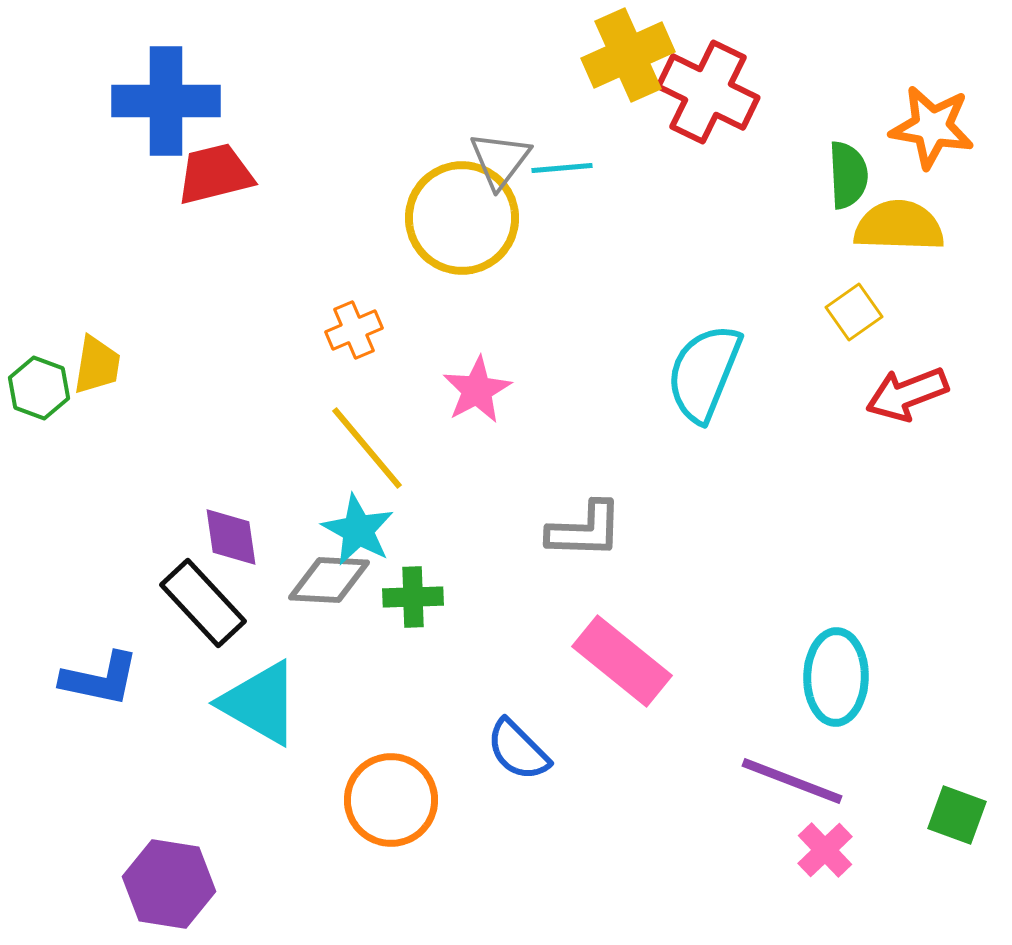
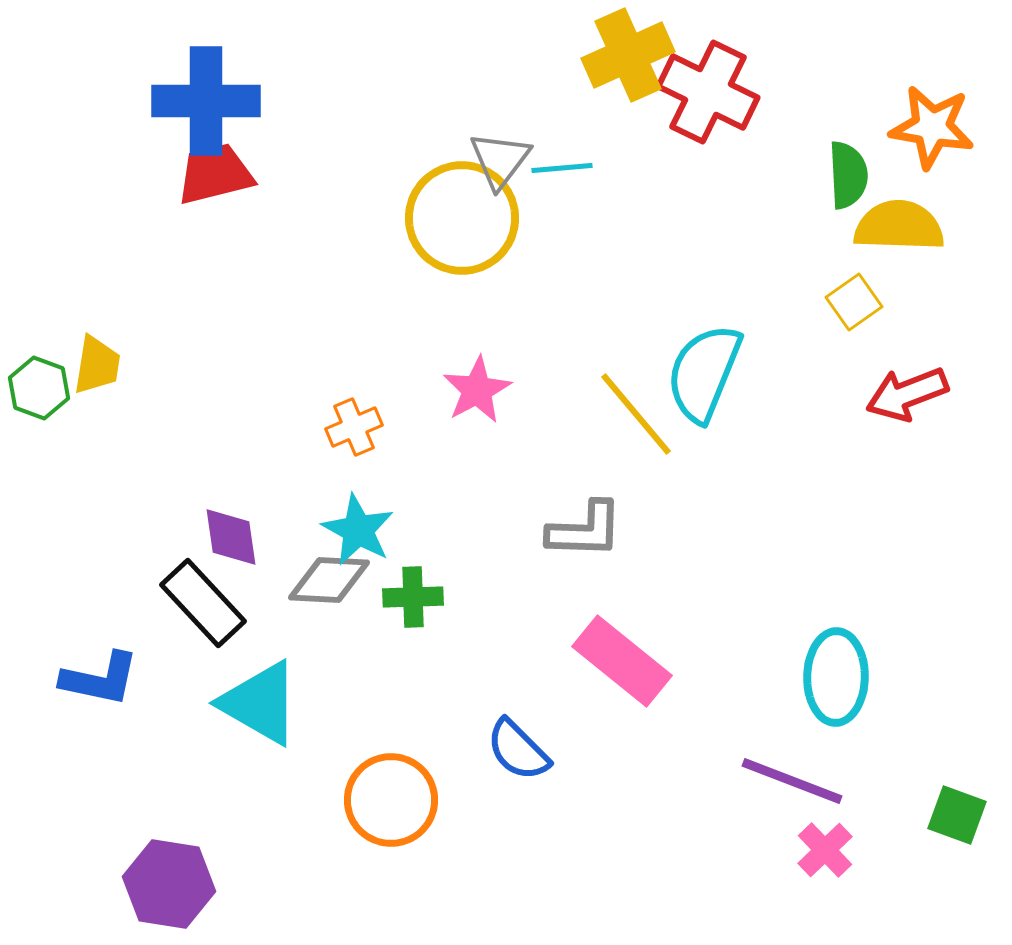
blue cross: moved 40 px right
yellow square: moved 10 px up
orange cross: moved 97 px down
yellow line: moved 269 px right, 34 px up
